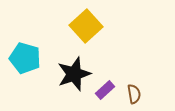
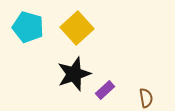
yellow square: moved 9 px left, 2 px down
cyan pentagon: moved 3 px right, 31 px up
brown semicircle: moved 12 px right, 4 px down
